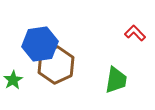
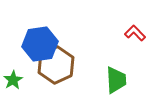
green trapezoid: rotated 12 degrees counterclockwise
